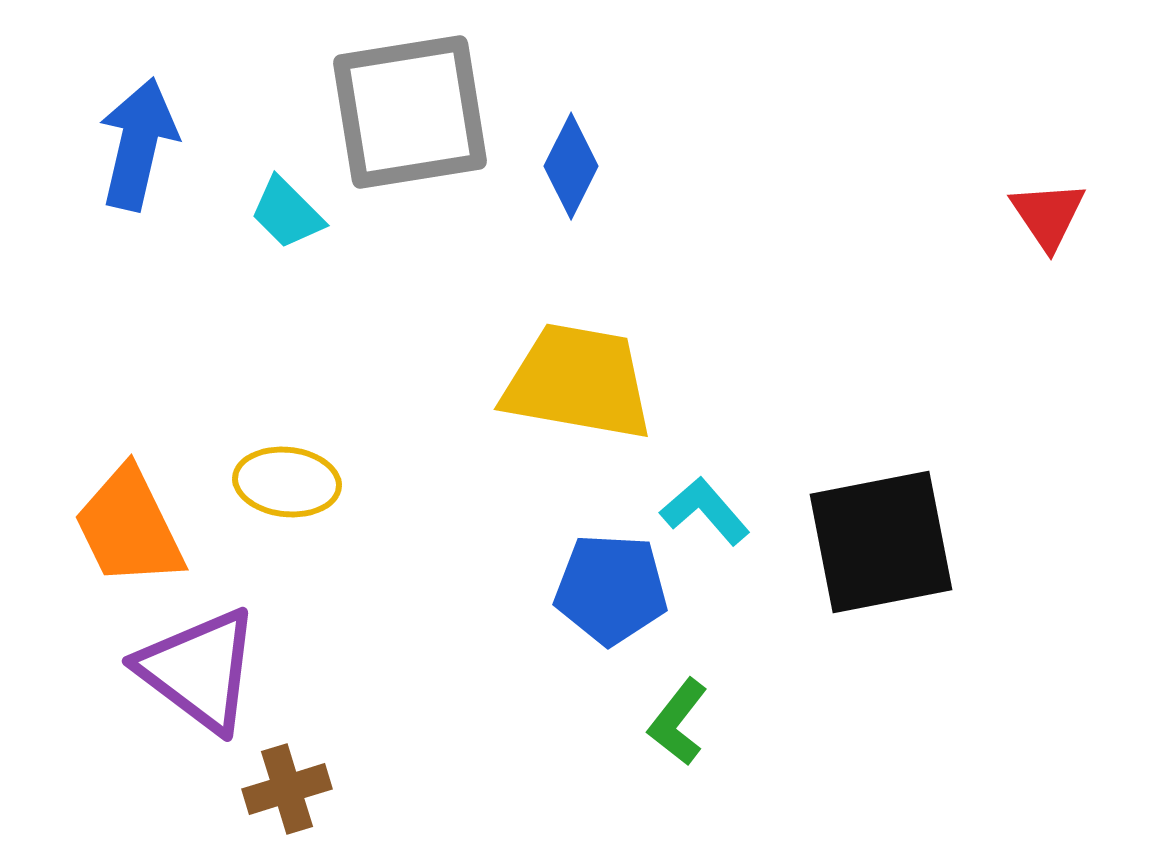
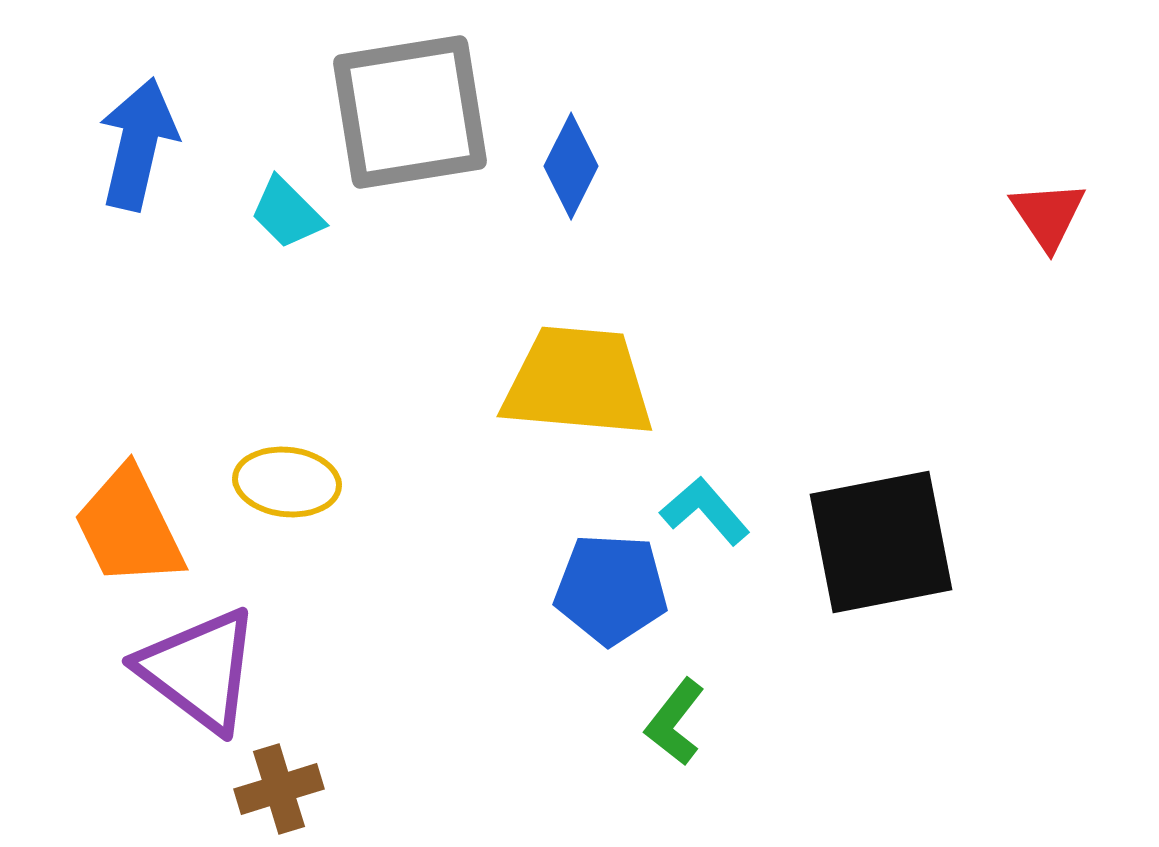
yellow trapezoid: rotated 5 degrees counterclockwise
green L-shape: moved 3 px left
brown cross: moved 8 px left
